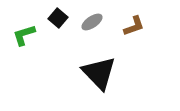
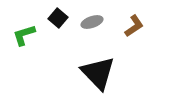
gray ellipse: rotated 15 degrees clockwise
brown L-shape: rotated 15 degrees counterclockwise
black triangle: moved 1 px left
